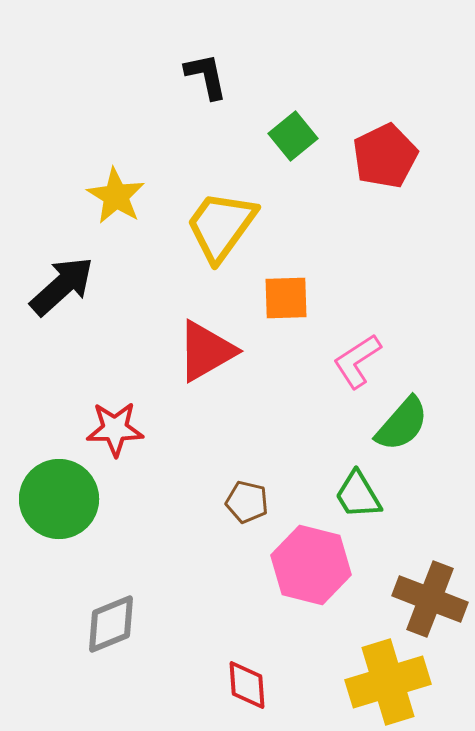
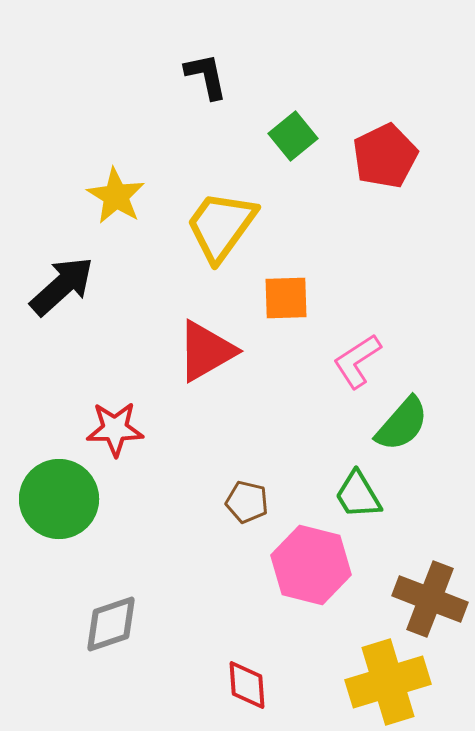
gray diamond: rotated 4 degrees clockwise
